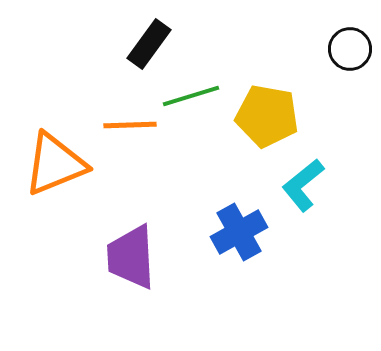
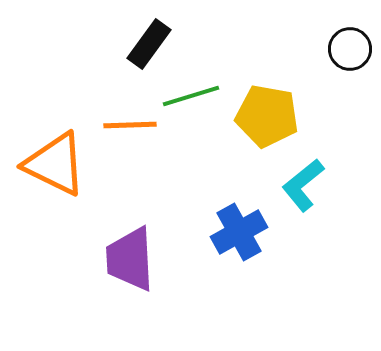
orange triangle: rotated 48 degrees clockwise
purple trapezoid: moved 1 px left, 2 px down
